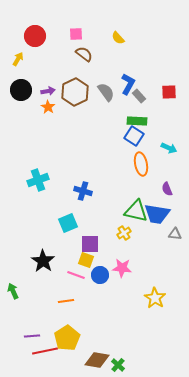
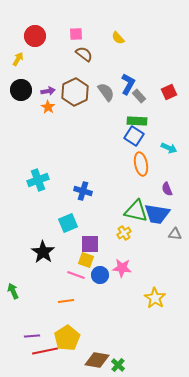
red square: rotated 21 degrees counterclockwise
black star: moved 9 px up
